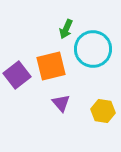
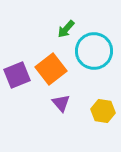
green arrow: rotated 18 degrees clockwise
cyan circle: moved 1 px right, 2 px down
orange square: moved 3 px down; rotated 24 degrees counterclockwise
purple square: rotated 16 degrees clockwise
